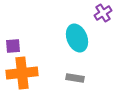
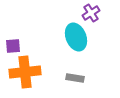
purple cross: moved 12 px left
cyan ellipse: moved 1 px left, 1 px up
orange cross: moved 3 px right, 1 px up
